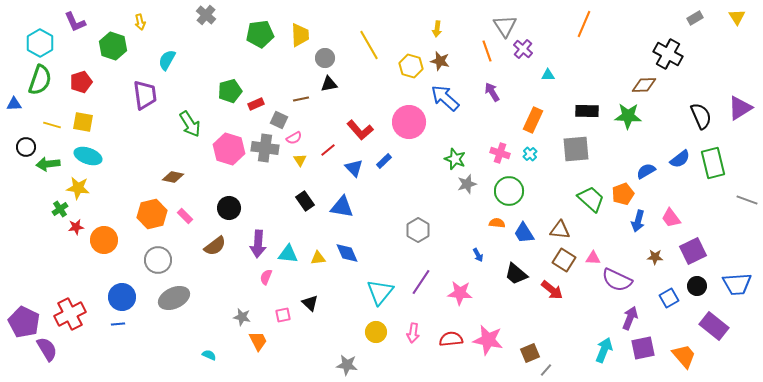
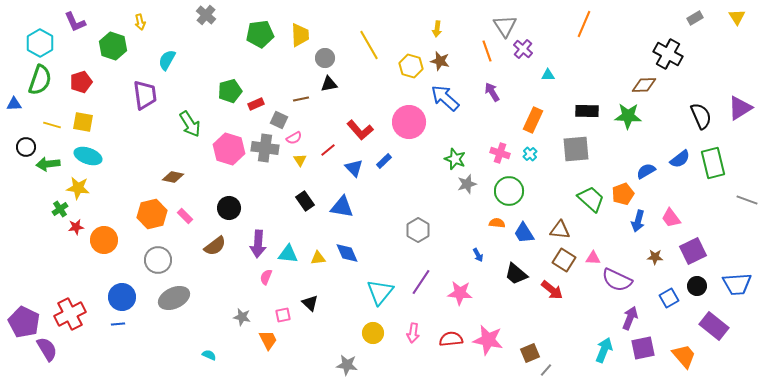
yellow circle at (376, 332): moved 3 px left, 1 px down
orange trapezoid at (258, 341): moved 10 px right, 1 px up
